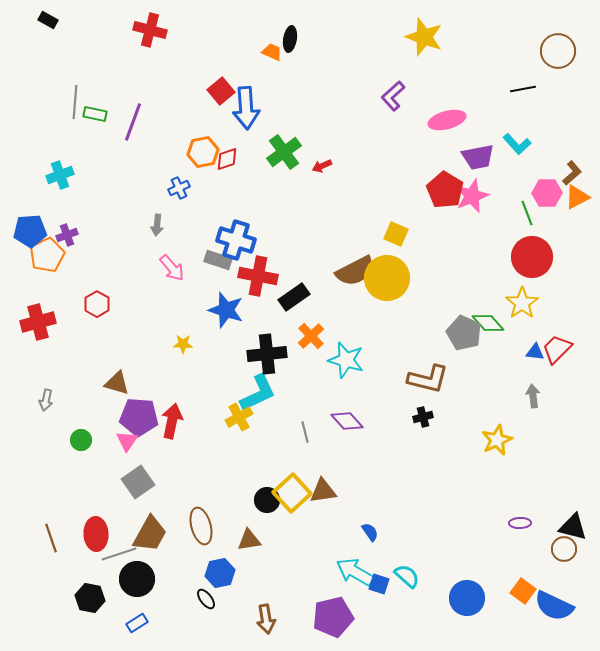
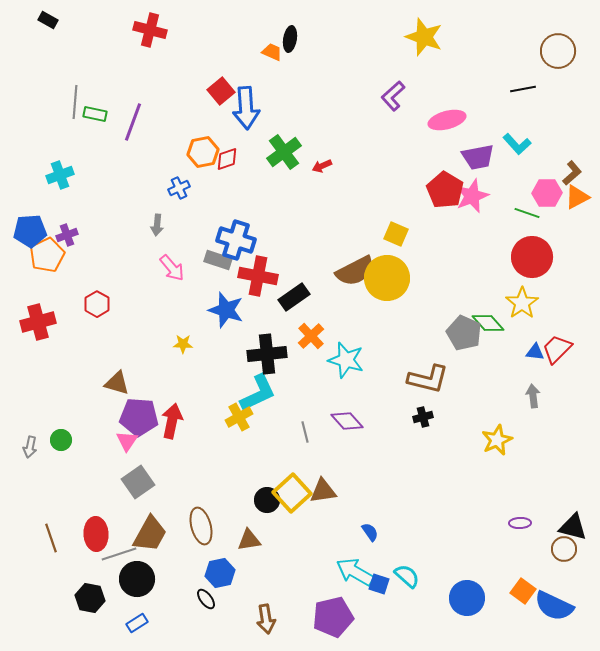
green line at (527, 213): rotated 50 degrees counterclockwise
gray arrow at (46, 400): moved 16 px left, 47 px down
green circle at (81, 440): moved 20 px left
